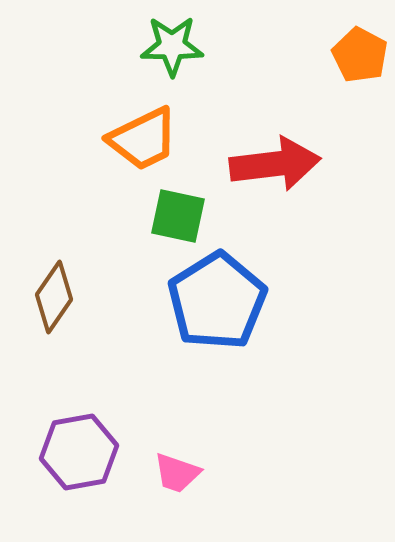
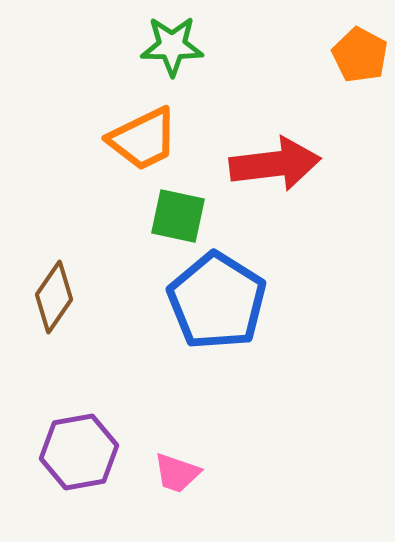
blue pentagon: rotated 8 degrees counterclockwise
